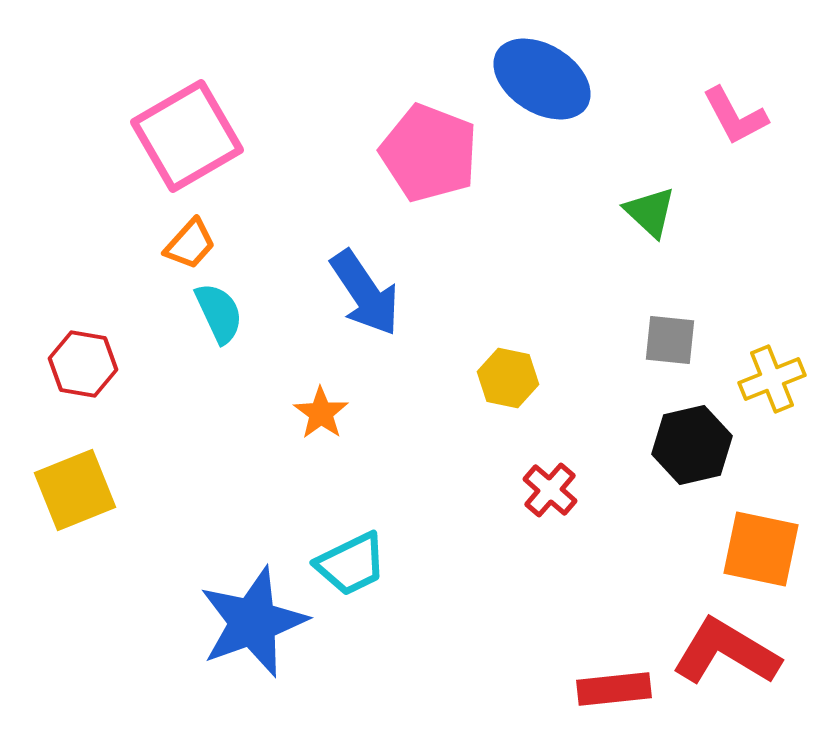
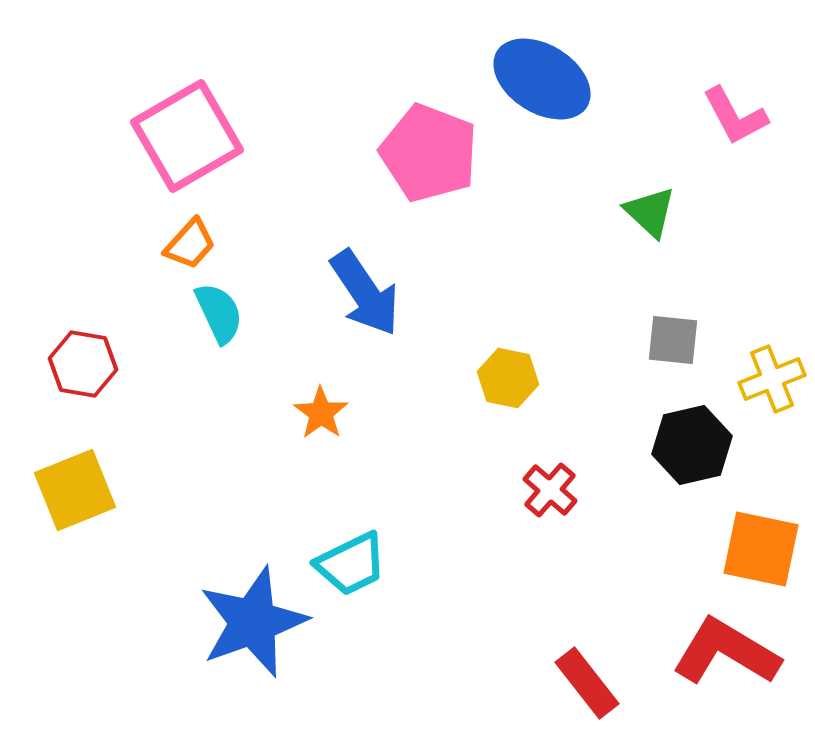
gray square: moved 3 px right
red rectangle: moved 27 px left, 6 px up; rotated 58 degrees clockwise
